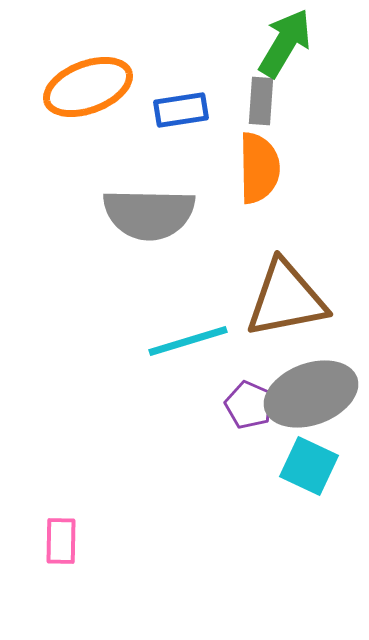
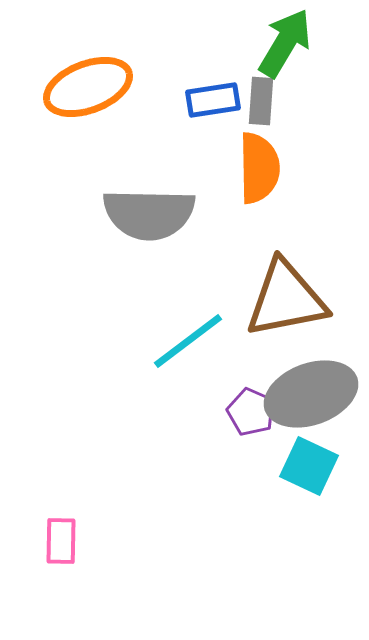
blue rectangle: moved 32 px right, 10 px up
cyan line: rotated 20 degrees counterclockwise
purple pentagon: moved 2 px right, 7 px down
